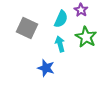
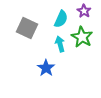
purple star: moved 3 px right, 1 px down
green star: moved 4 px left
blue star: rotated 18 degrees clockwise
